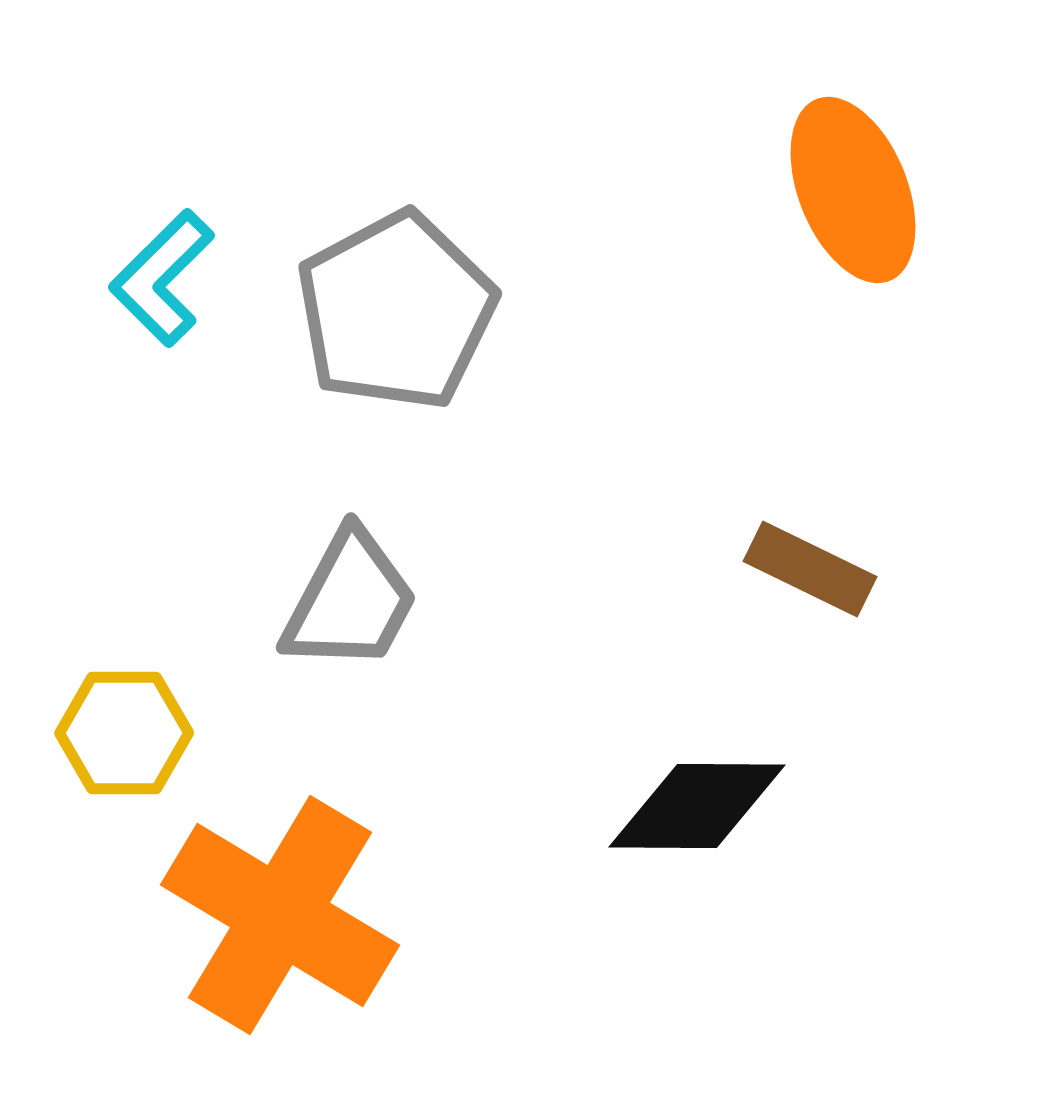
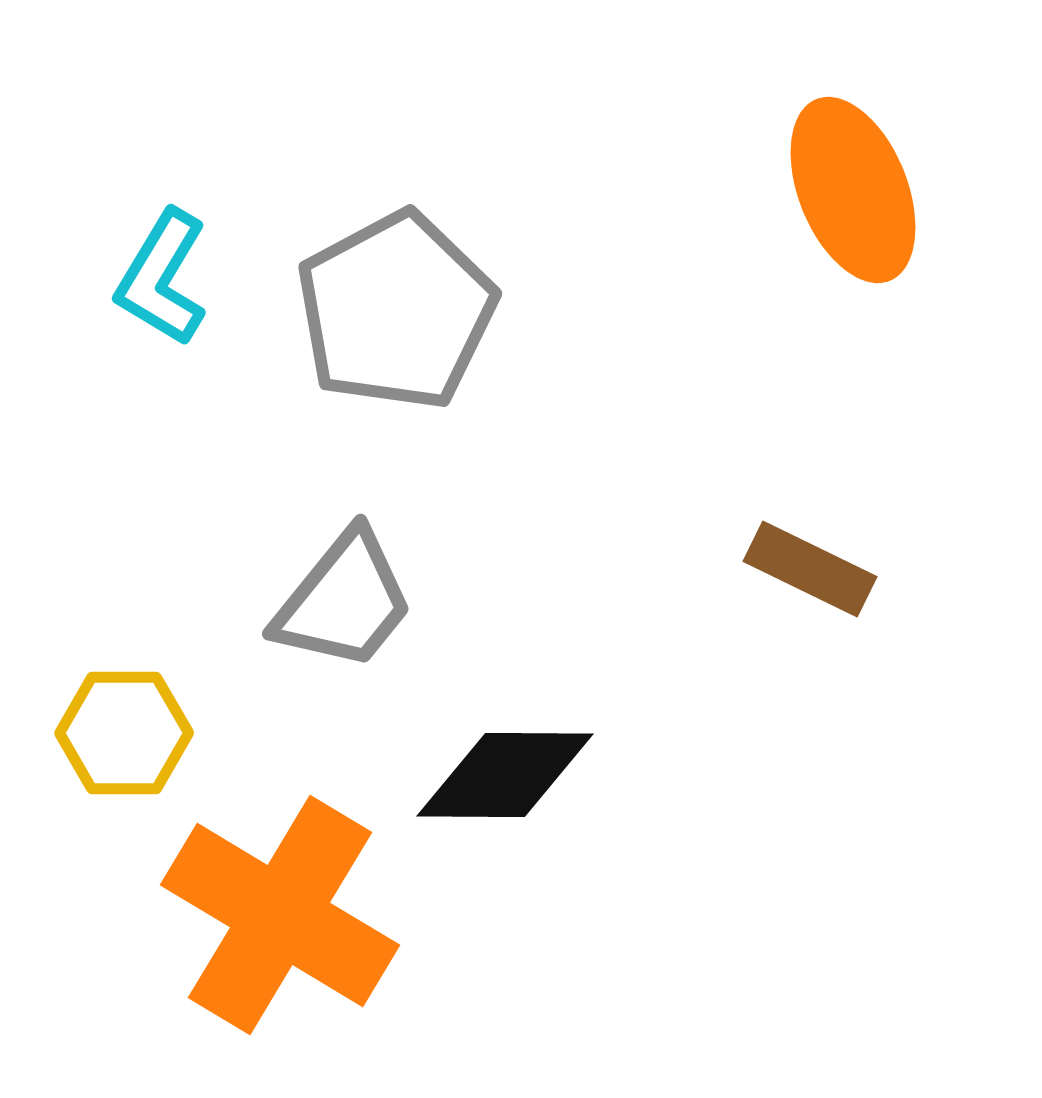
cyan L-shape: rotated 14 degrees counterclockwise
gray trapezoid: moved 6 px left; rotated 11 degrees clockwise
black diamond: moved 192 px left, 31 px up
